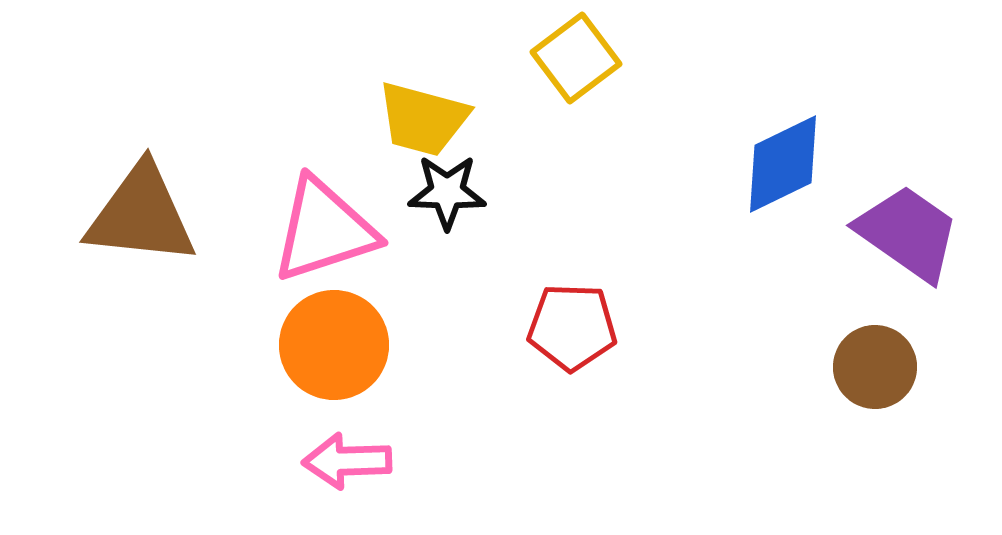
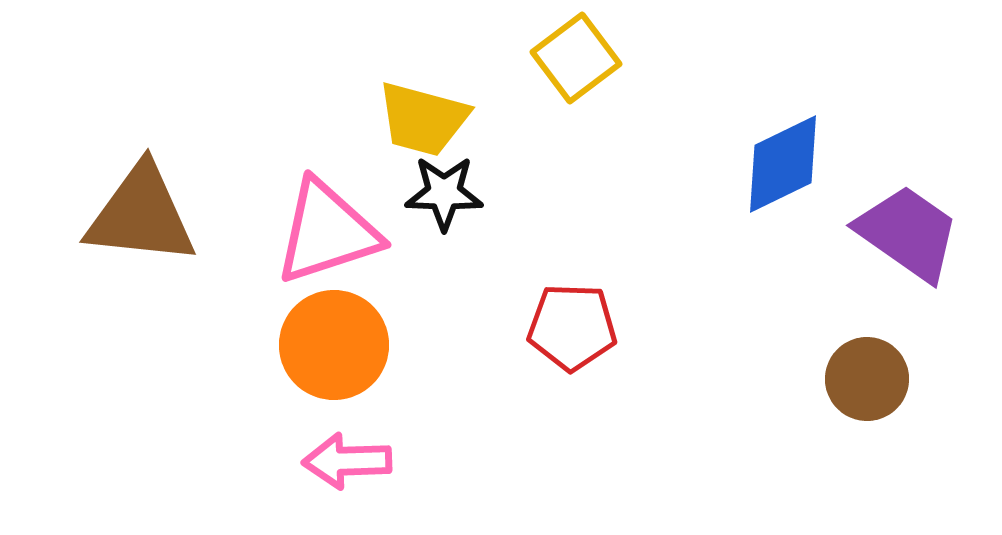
black star: moved 3 px left, 1 px down
pink triangle: moved 3 px right, 2 px down
brown circle: moved 8 px left, 12 px down
